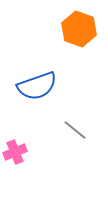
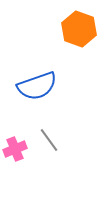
gray line: moved 26 px left, 10 px down; rotated 15 degrees clockwise
pink cross: moved 3 px up
